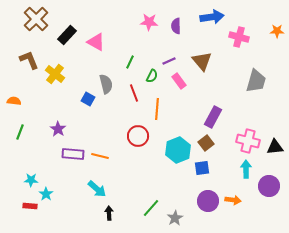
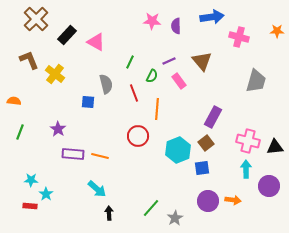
pink star at (149, 22): moved 3 px right, 1 px up
blue square at (88, 99): moved 3 px down; rotated 24 degrees counterclockwise
